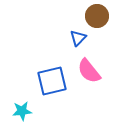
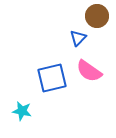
pink semicircle: rotated 16 degrees counterclockwise
blue square: moved 3 px up
cyan star: rotated 18 degrees clockwise
